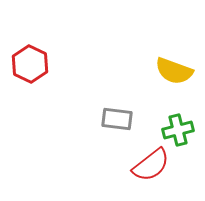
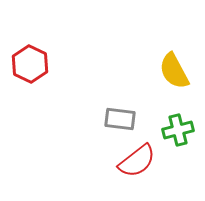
yellow semicircle: rotated 42 degrees clockwise
gray rectangle: moved 3 px right
red semicircle: moved 14 px left, 4 px up
